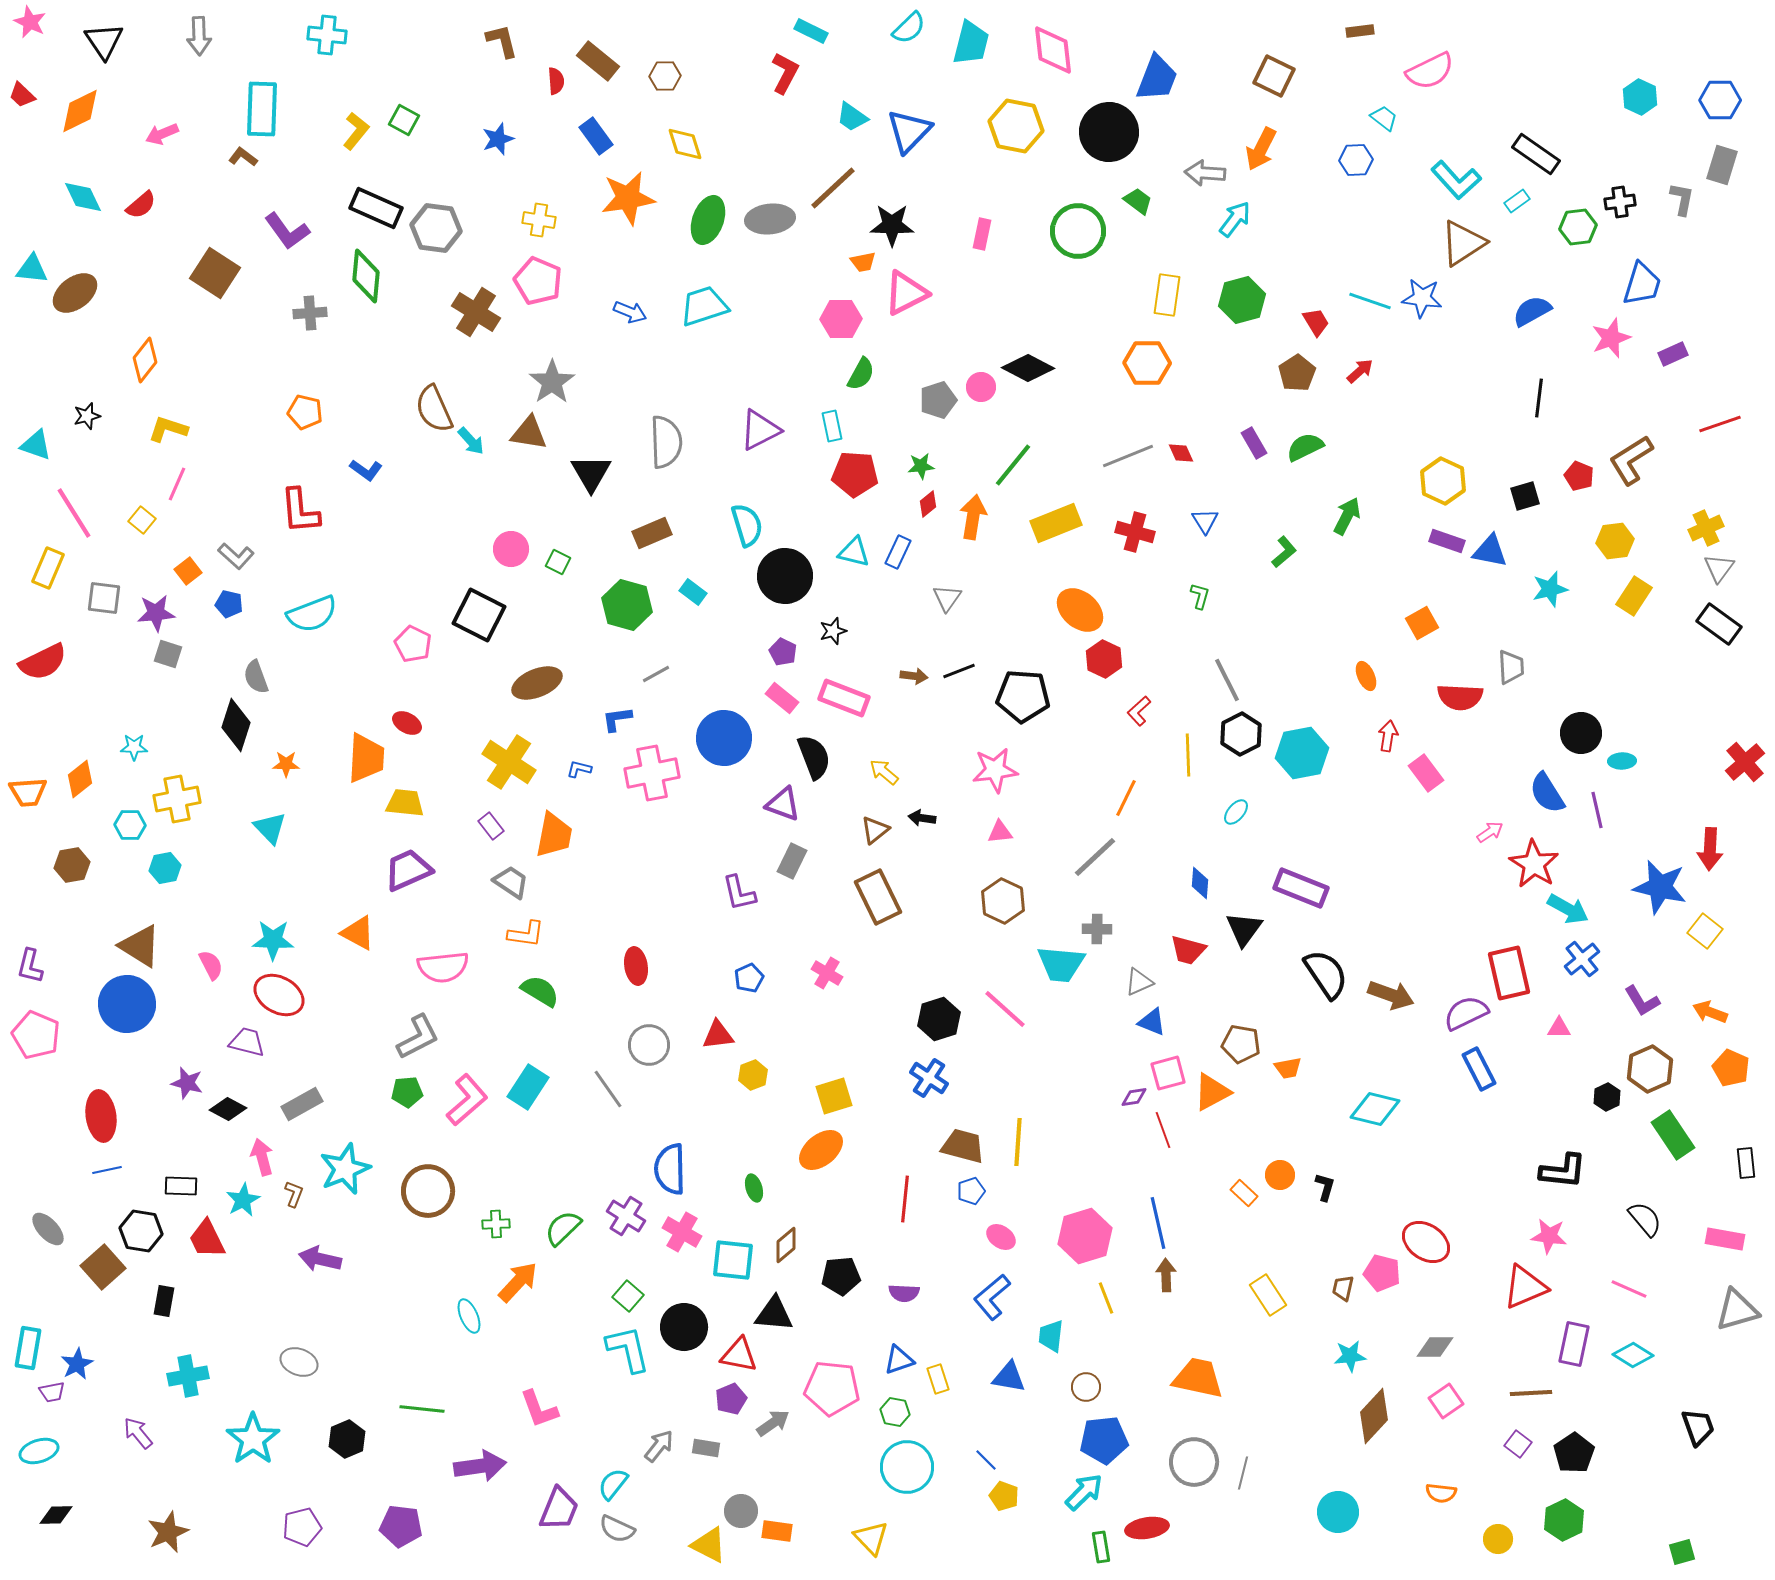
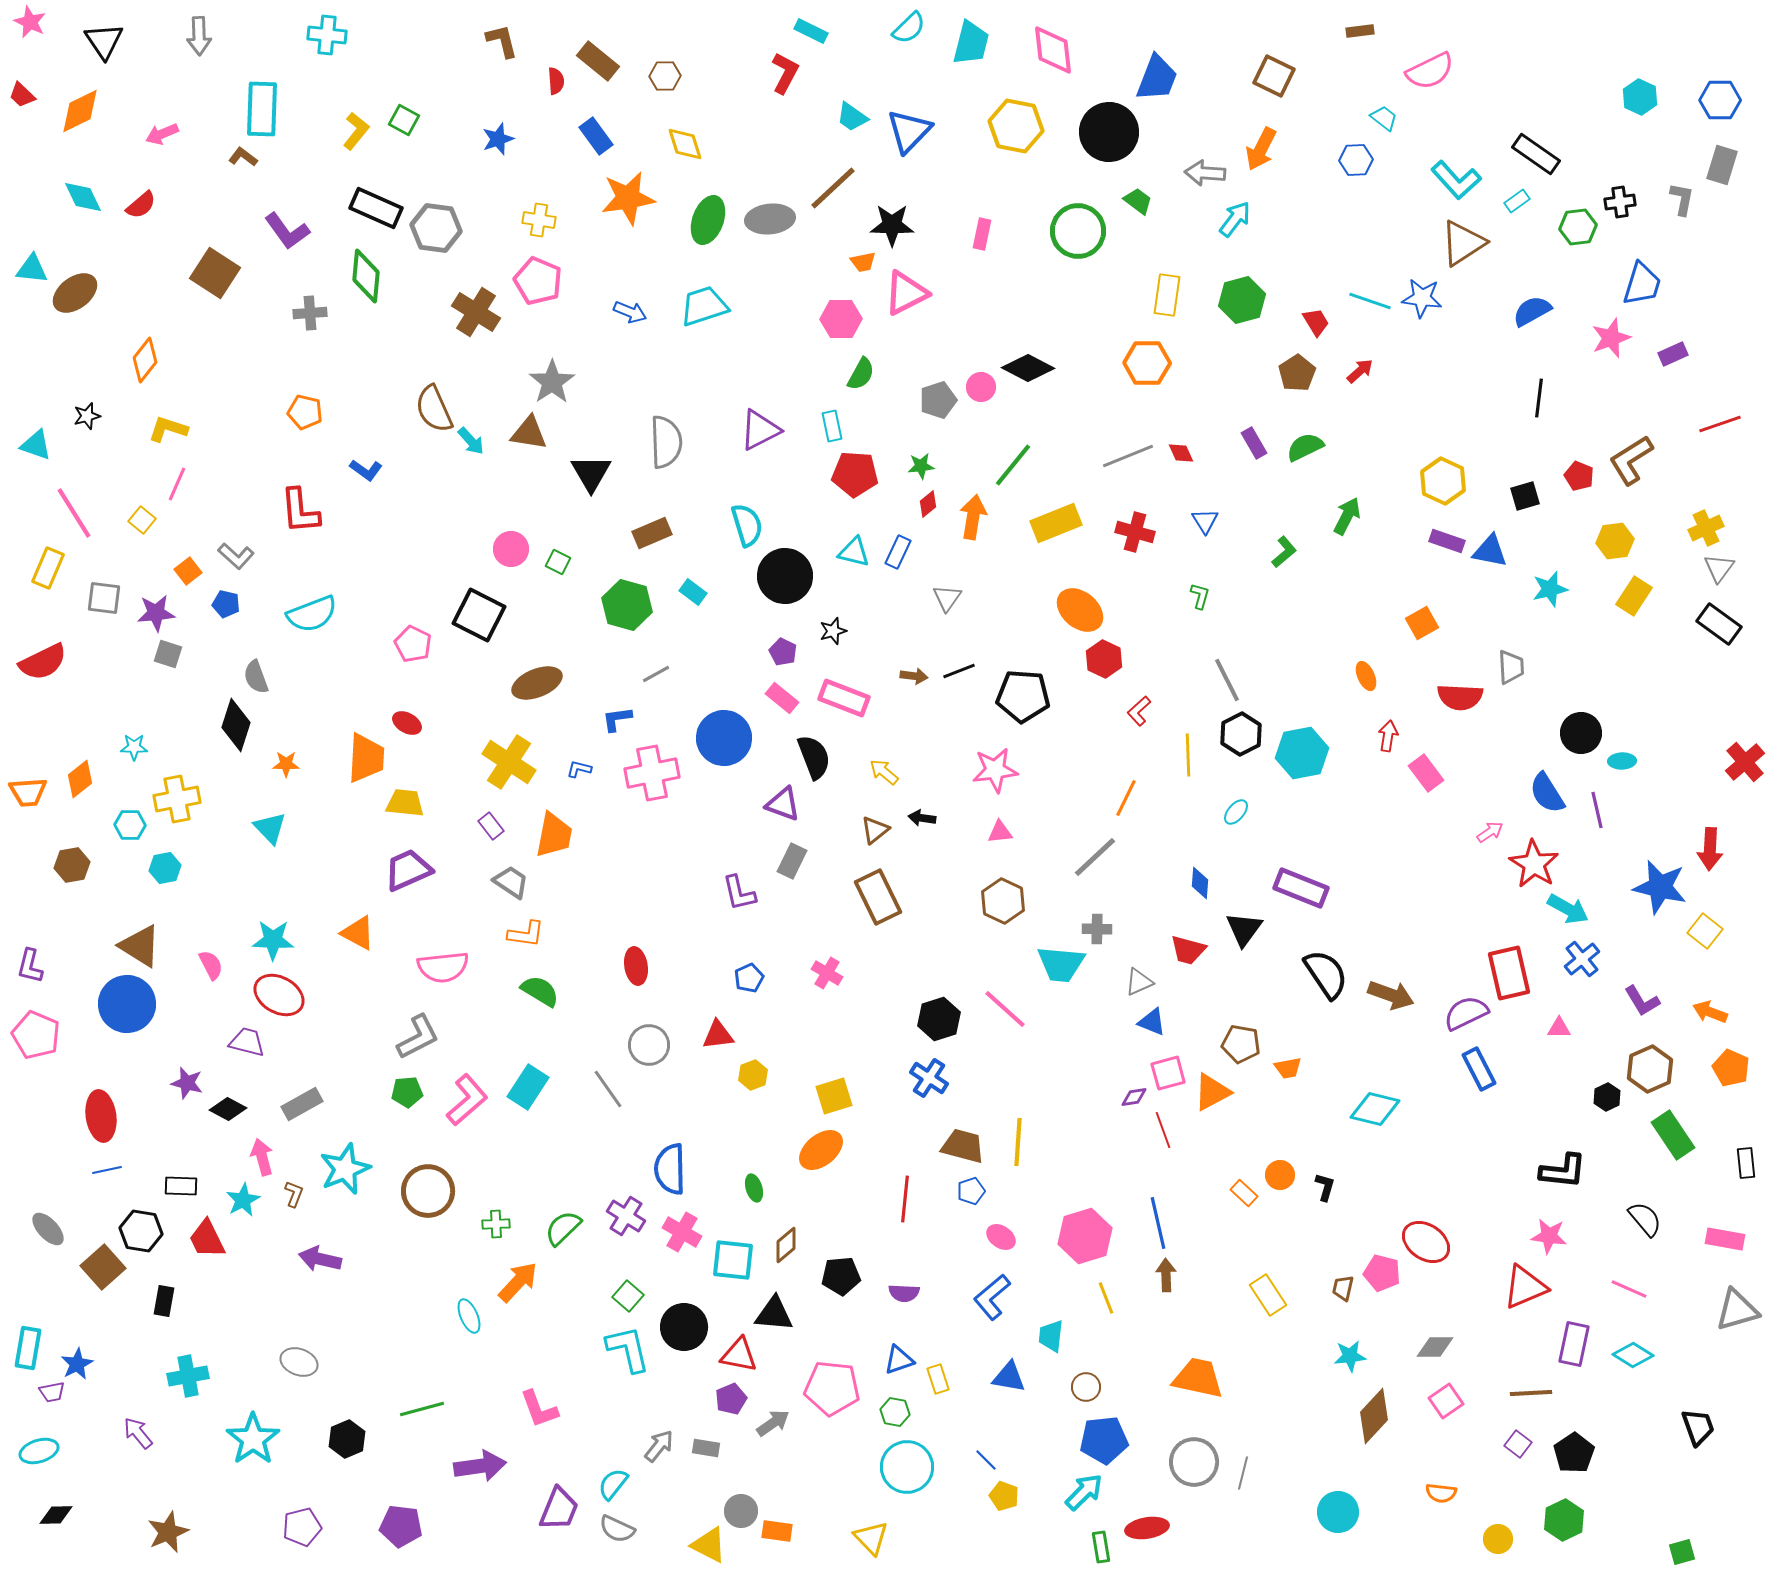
blue pentagon at (229, 604): moved 3 px left
green line at (422, 1409): rotated 21 degrees counterclockwise
